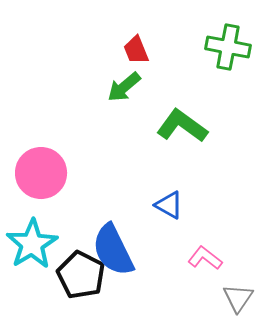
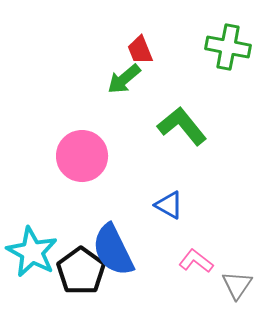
red trapezoid: moved 4 px right
green arrow: moved 8 px up
green L-shape: rotated 15 degrees clockwise
pink circle: moved 41 px right, 17 px up
cyan star: moved 8 px down; rotated 12 degrees counterclockwise
pink L-shape: moved 9 px left, 3 px down
black pentagon: moved 4 px up; rotated 9 degrees clockwise
gray triangle: moved 1 px left, 13 px up
